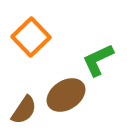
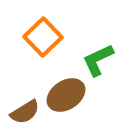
orange square: moved 12 px right
brown semicircle: moved 1 px right, 2 px down; rotated 24 degrees clockwise
